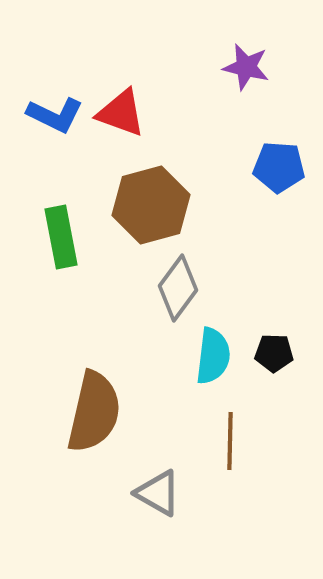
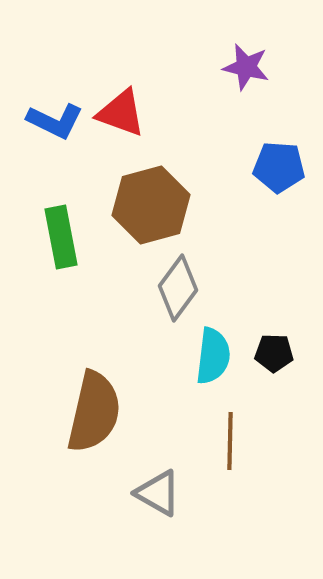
blue L-shape: moved 6 px down
